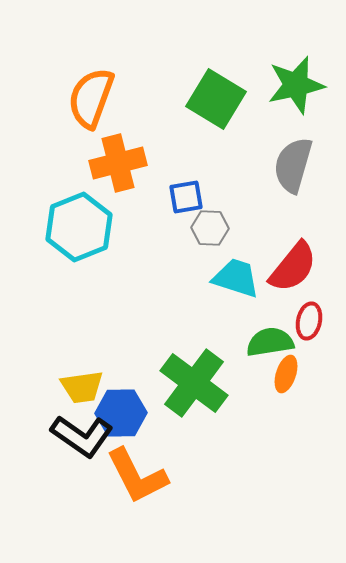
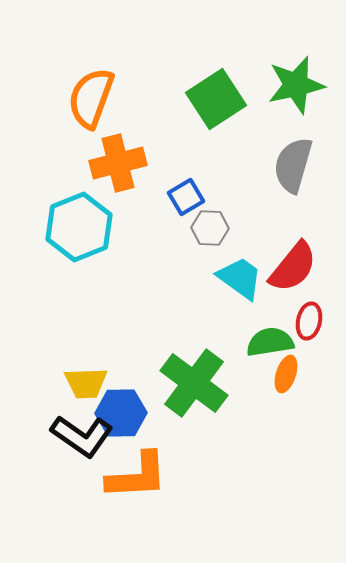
green square: rotated 26 degrees clockwise
blue square: rotated 21 degrees counterclockwise
cyan trapezoid: moved 4 px right; rotated 18 degrees clockwise
yellow trapezoid: moved 4 px right, 4 px up; rotated 6 degrees clockwise
orange L-shape: rotated 66 degrees counterclockwise
